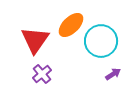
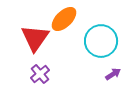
orange ellipse: moved 7 px left, 6 px up
red triangle: moved 2 px up
purple cross: moved 2 px left
